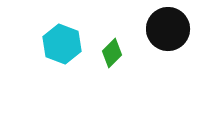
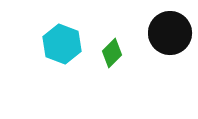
black circle: moved 2 px right, 4 px down
